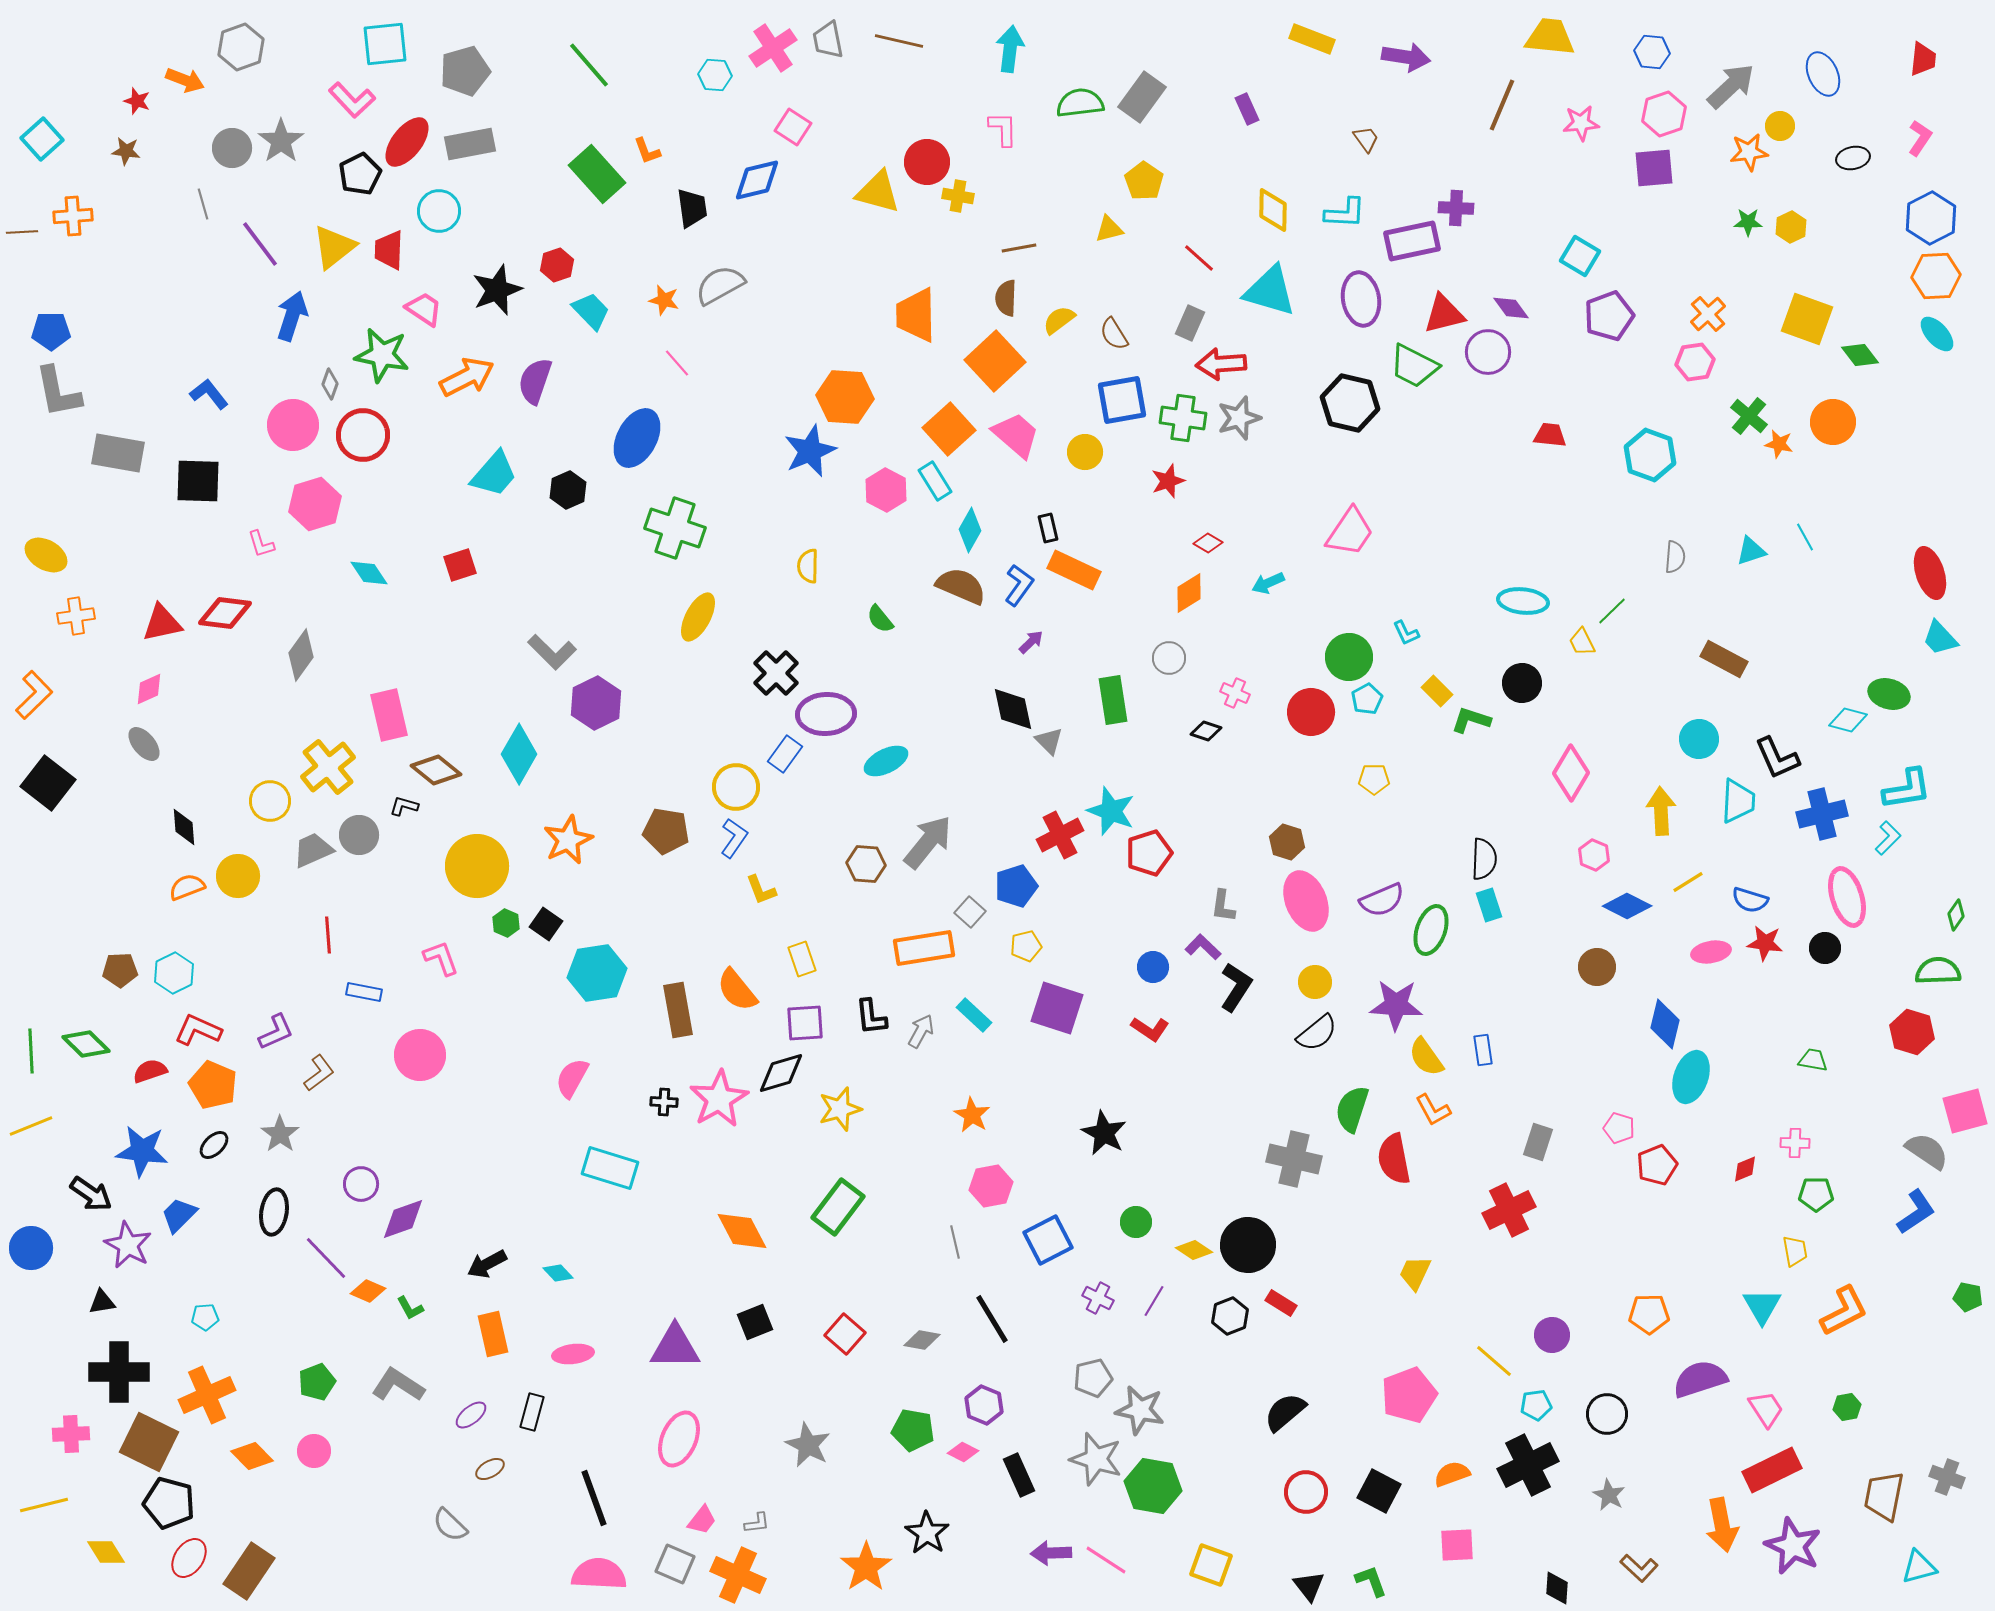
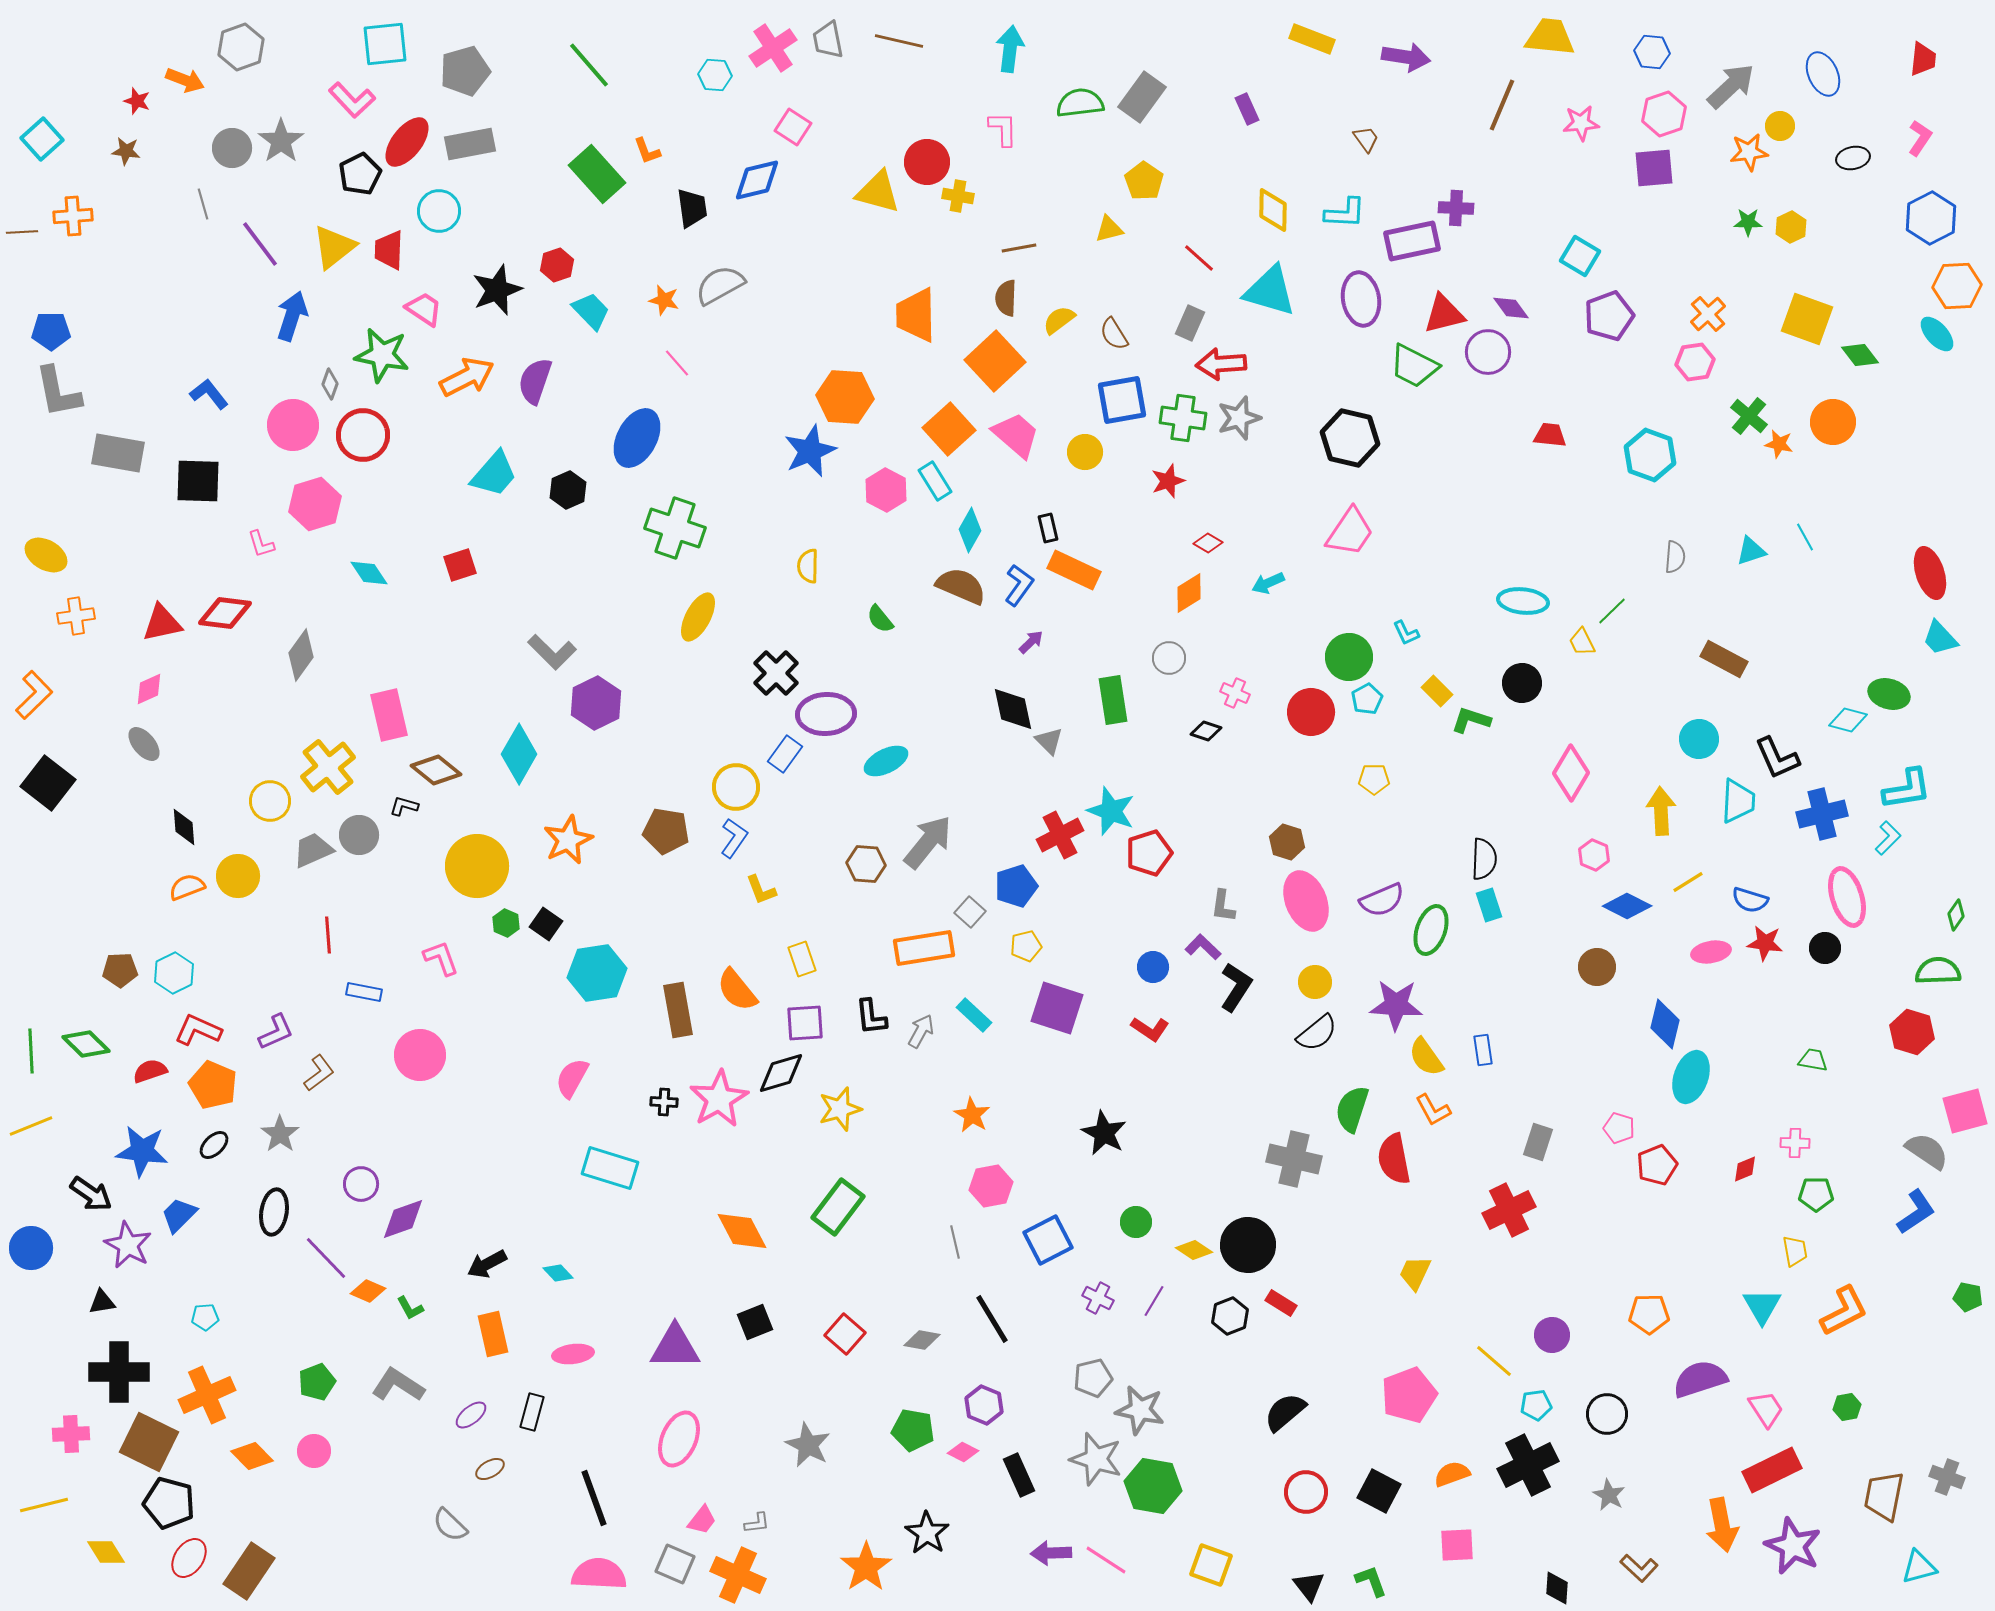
orange hexagon at (1936, 276): moved 21 px right, 10 px down
black hexagon at (1350, 403): moved 35 px down
